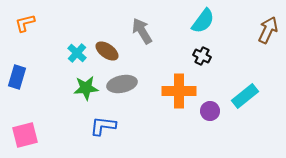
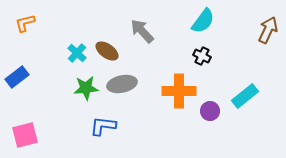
gray arrow: rotated 12 degrees counterclockwise
blue rectangle: rotated 35 degrees clockwise
